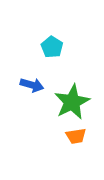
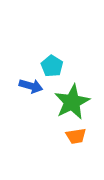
cyan pentagon: moved 19 px down
blue arrow: moved 1 px left, 1 px down
